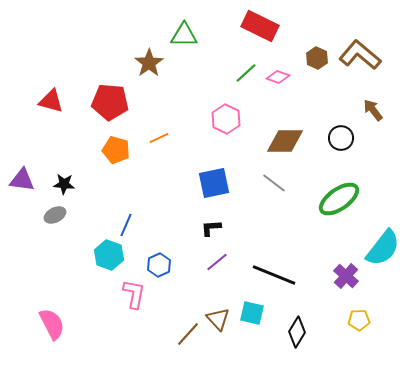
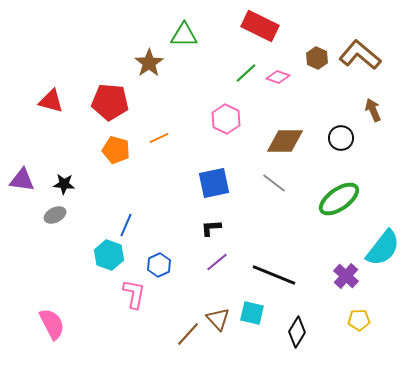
brown arrow: rotated 15 degrees clockwise
